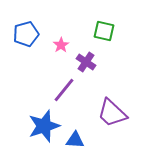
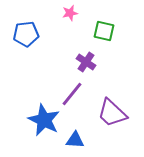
blue pentagon: rotated 10 degrees clockwise
pink star: moved 9 px right, 32 px up; rotated 21 degrees clockwise
purple line: moved 8 px right, 4 px down
blue star: moved 6 px up; rotated 28 degrees counterclockwise
